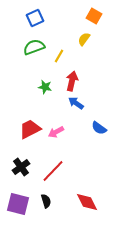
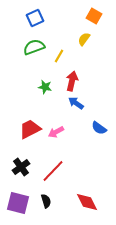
purple square: moved 1 px up
